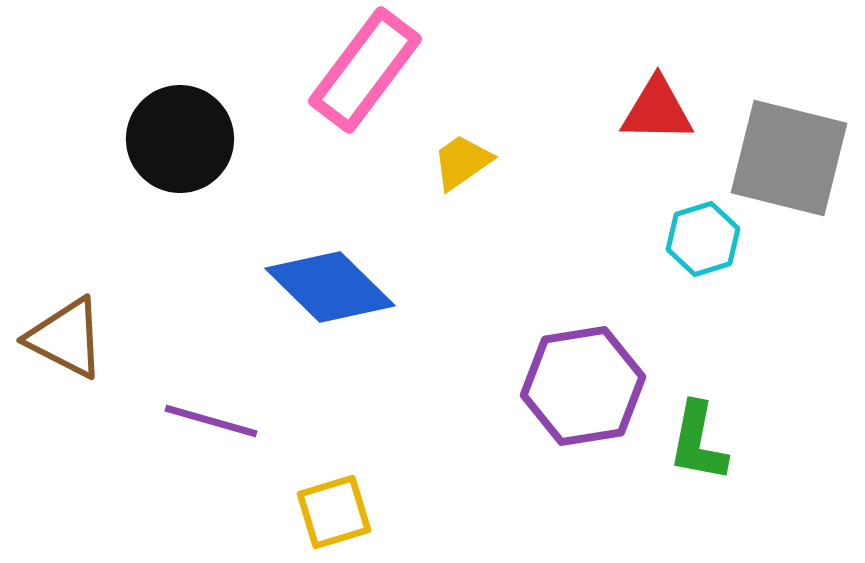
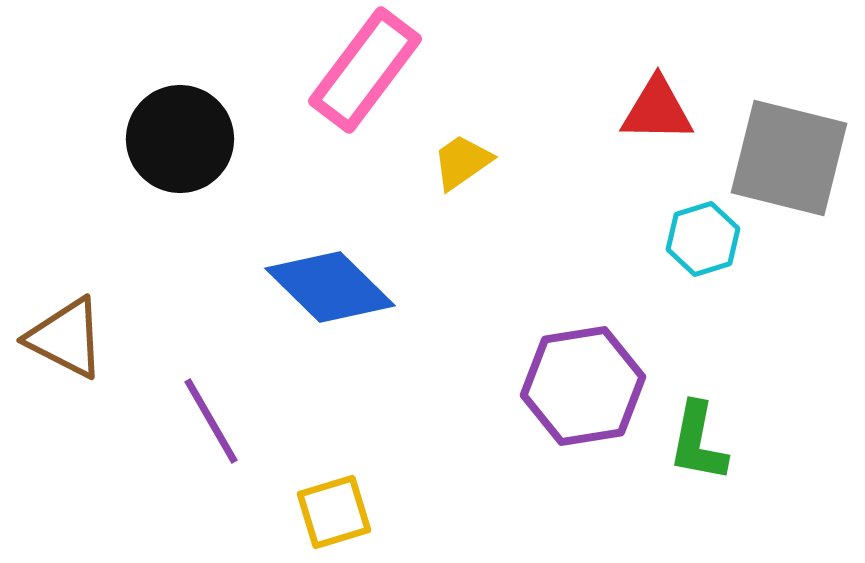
purple line: rotated 44 degrees clockwise
